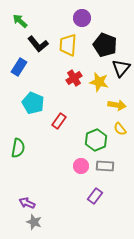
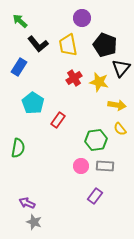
yellow trapezoid: rotated 15 degrees counterclockwise
cyan pentagon: rotated 10 degrees clockwise
red rectangle: moved 1 px left, 1 px up
green hexagon: rotated 15 degrees clockwise
